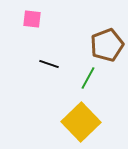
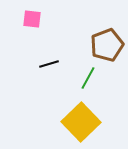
black line: rotated 36 degrees counterclockwise
